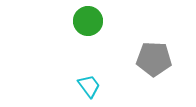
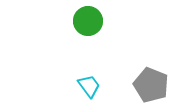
gray pentagon: moved 3 px left, 26 px down; rotated 20 degrees clockwise
